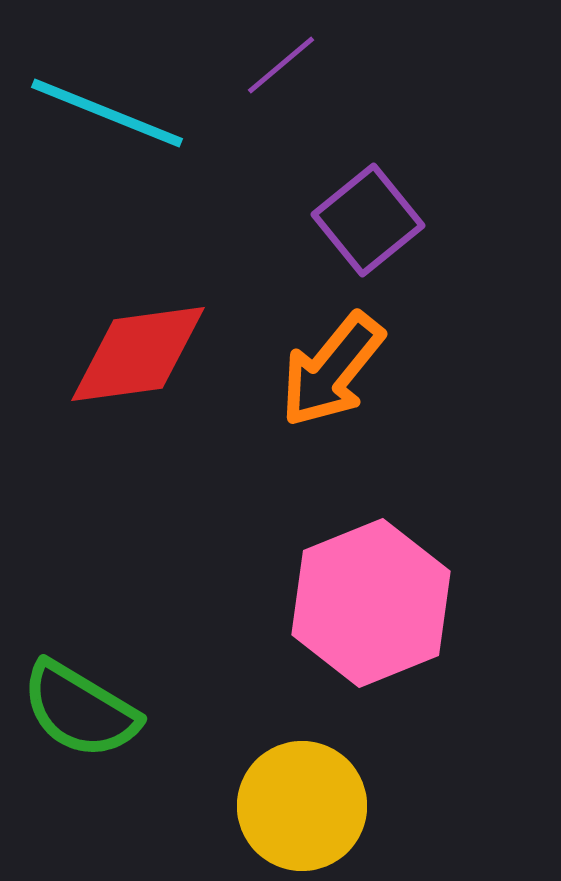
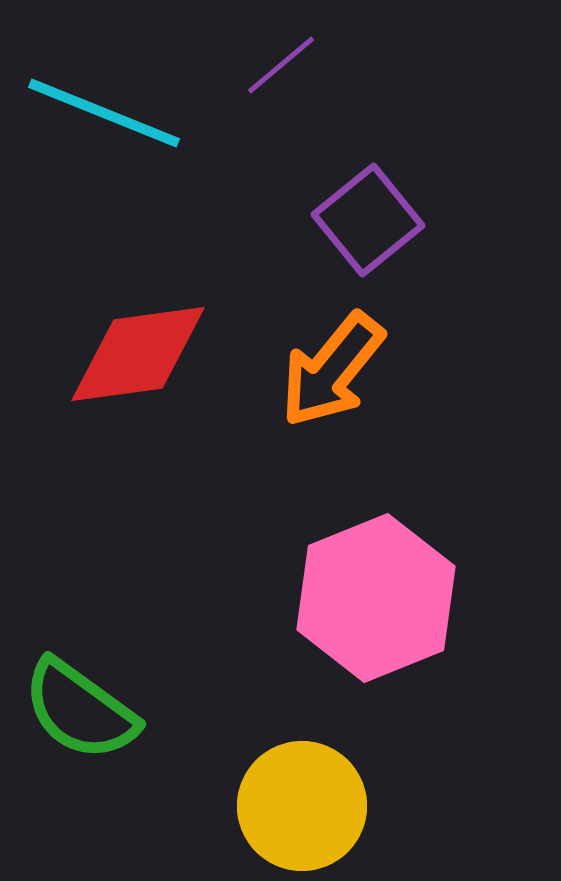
cyan line: moved 3 px left
pink hexagon: moved 5 px right, 5 px up
green semicircle: rotated 5 degrees clockwise
